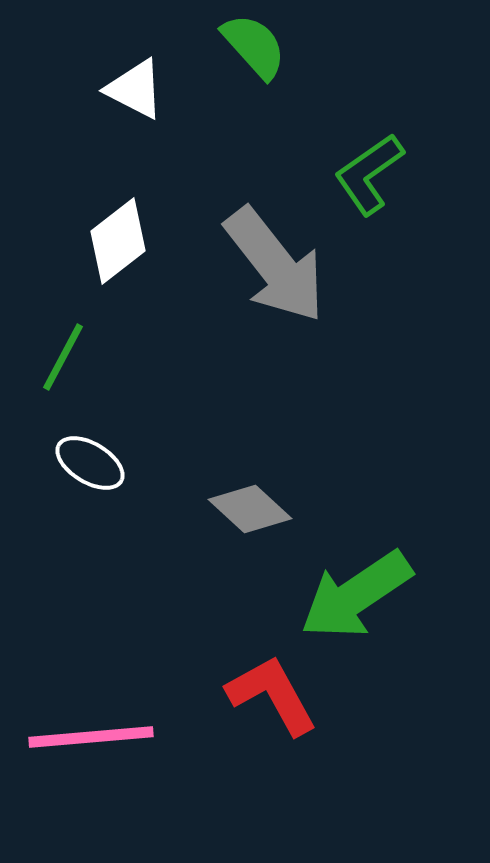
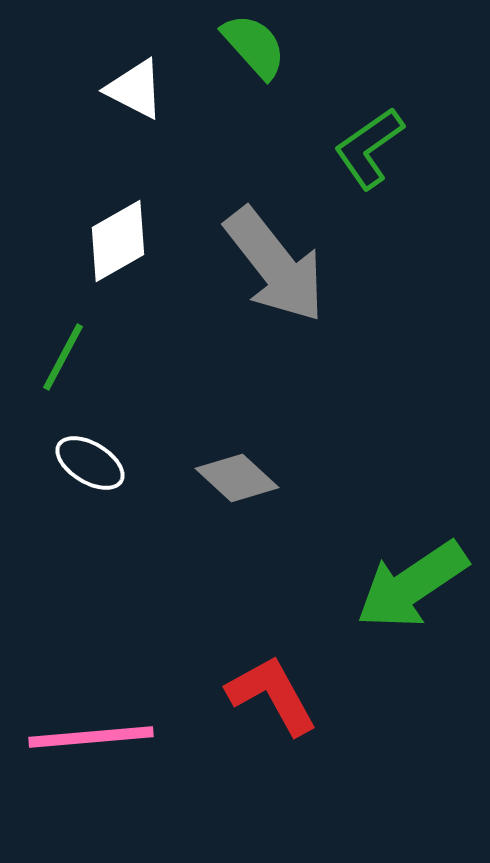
green L-shape: moved 26 px up
white diamond: rotated 8 degrees clockwise
gray diamond: moved 13 px left, 31 px up
green arrow: moved 56 px right, 10 px up
